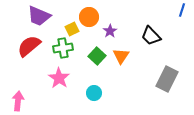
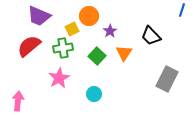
orange circle: moved 1 px up
orange triangle: moved 3 px right, 3 px up
pink star: rotated 10 degrees clockwise
cyan circle: moved 1 px down
